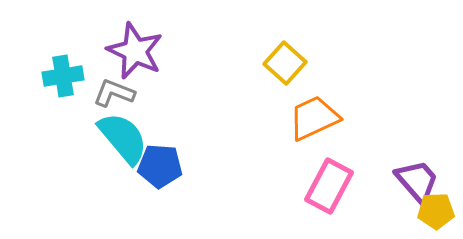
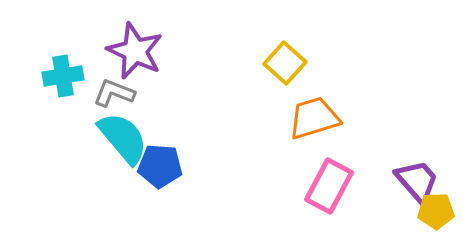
orange trapezoid: rotated 8 degrees clockwise
